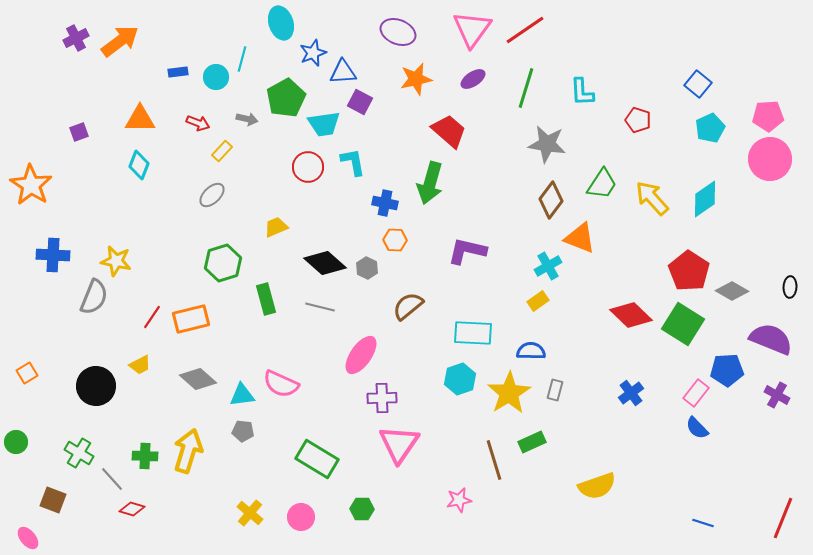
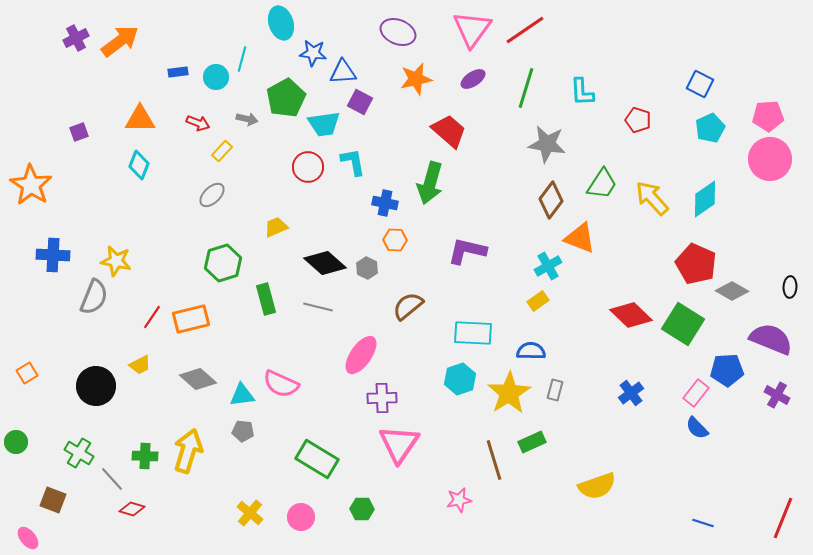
blue star at (313, 53): rotated 28 degrees clockwise
blue square at (698, 84): moved 2 px right; rotated 12 degrees counterclockwise
red pentagon at (689, 271): moved 7 px right, 7 px up; rotated 9 degrees counterclockwise
gray line at (320, 307): moved 2 px left
